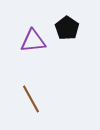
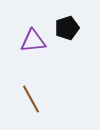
black pentagon: rotated 20 degrees clockwise
